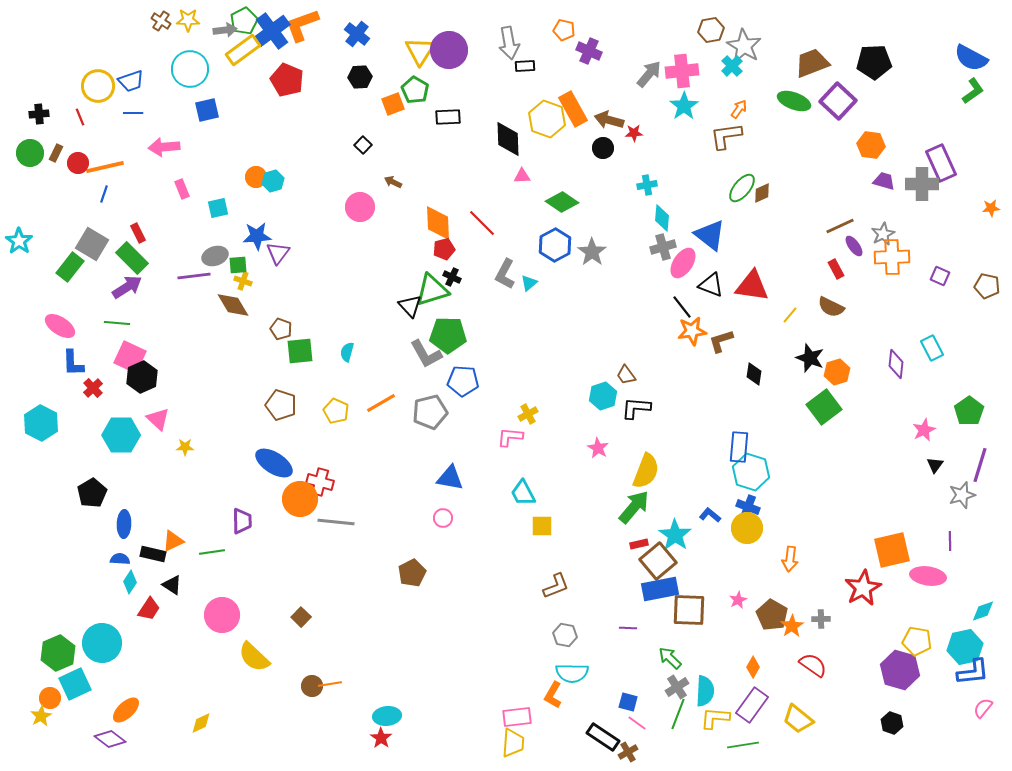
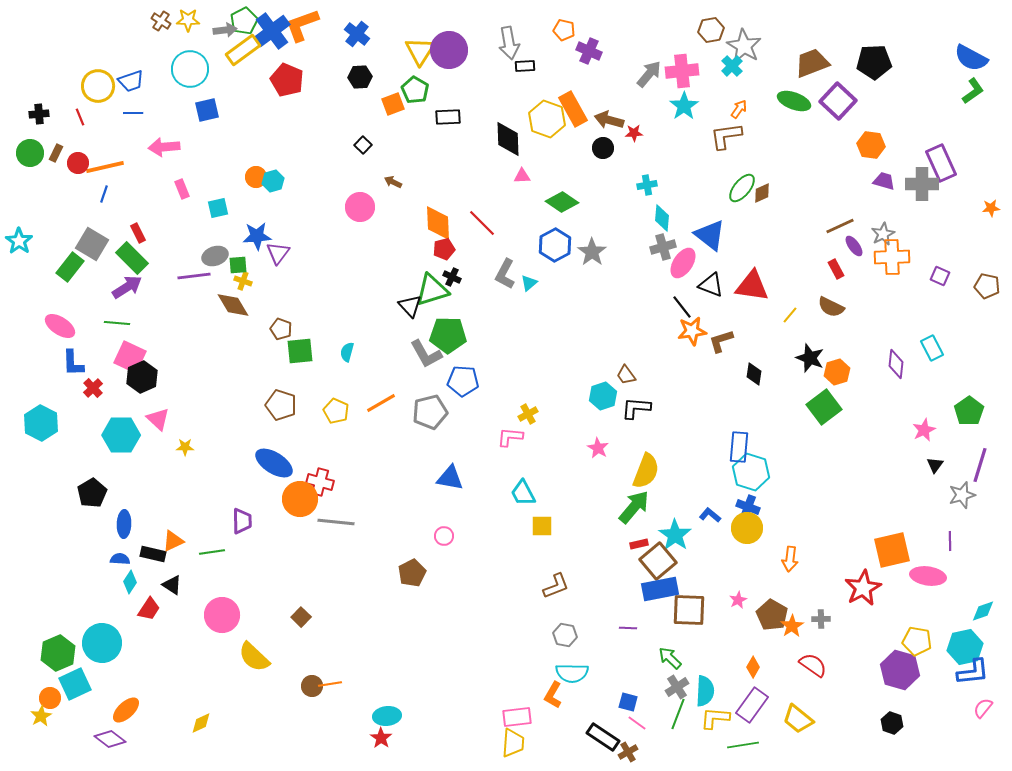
pink circle at (443, 518): moved 1 px right, 18 px down
